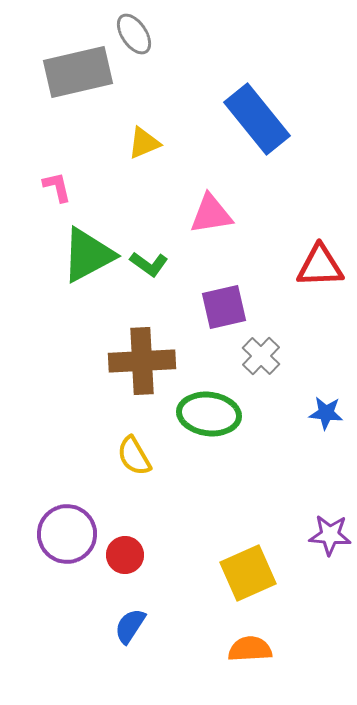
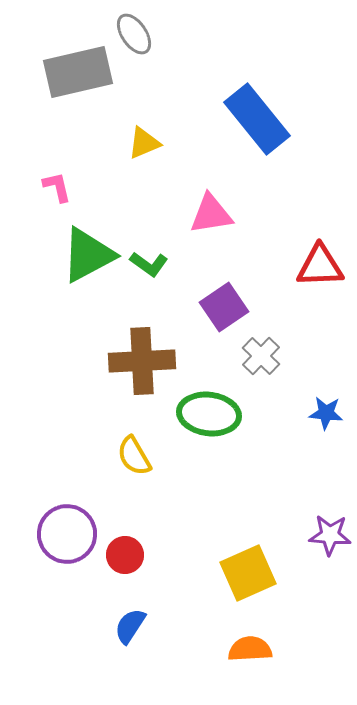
purple square: rotated 21 degrees counterclockwise
